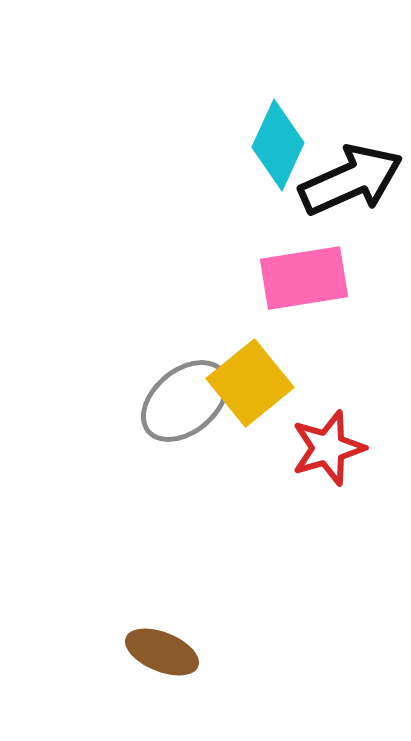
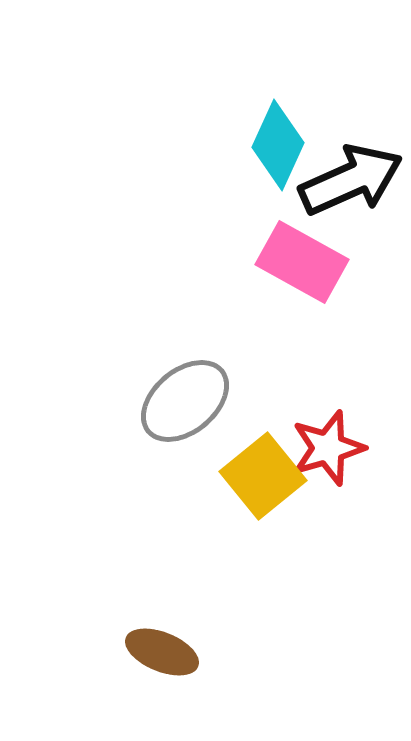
pink rectangle: moved 2 px left, 16 px up; rotated 38 degrees clockwise
yellow square: moved 13 px right, 93 px down
